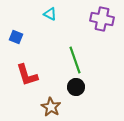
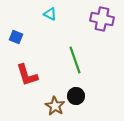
black circle: moved 9 px down
brown star: moved 4 px right, 1 px up
